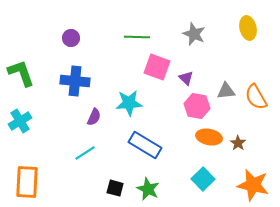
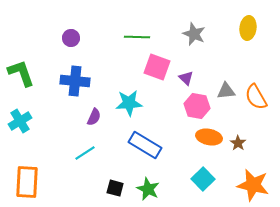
yellow ellipse: rotated 20 degrees clockwise
